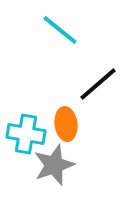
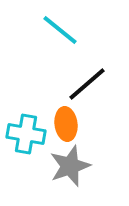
black line: moved 11 px left
gray star: moved 16 px right, 1 px down
